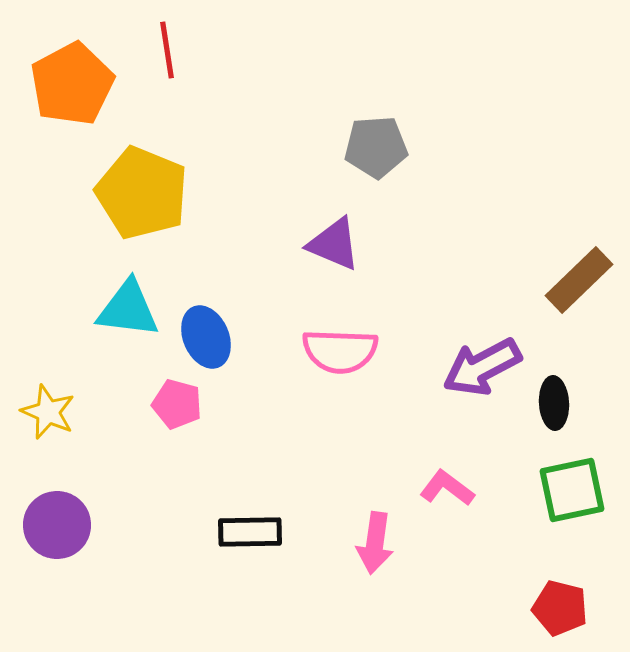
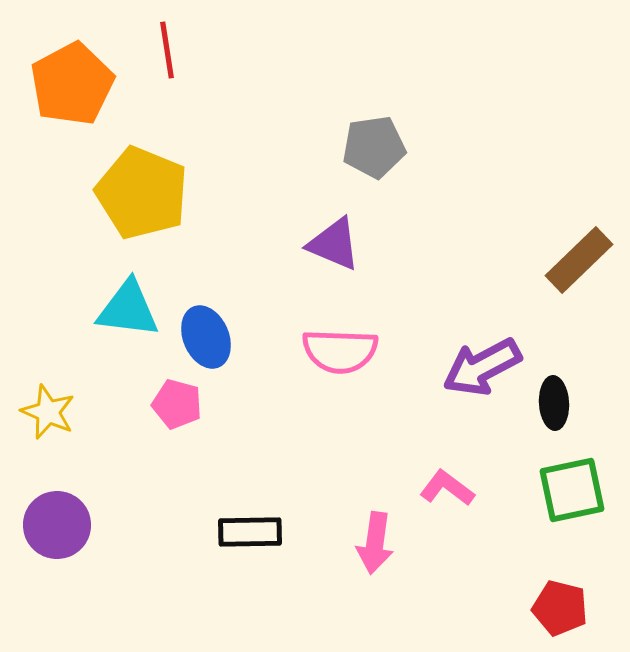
gray pentagon: moved 2 px left; rotated 4 degrees counterclockwise
brown rectangle: moved 20 px up
